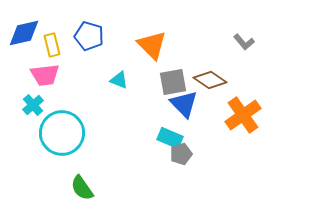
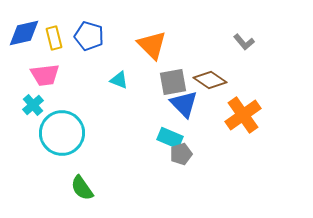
yellow rectangle: moved 2 px right, 7 px up
